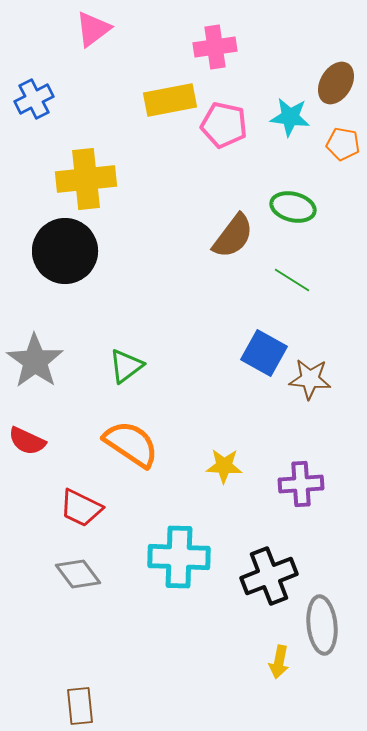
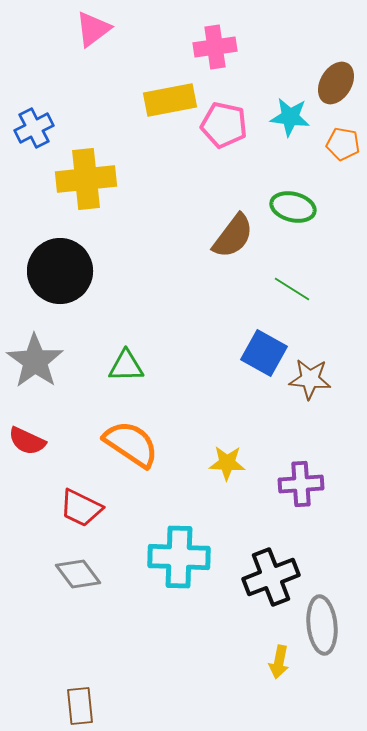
blue cross: moved 29 px down
black circle: moved 5 px left, 20 px down
green line: moved 9 px down
green triangle: rotated 36 degrees clockwise
yellow star: moved 3 px right, 3 px up
black cross: moved 2 px right, 1 px down
